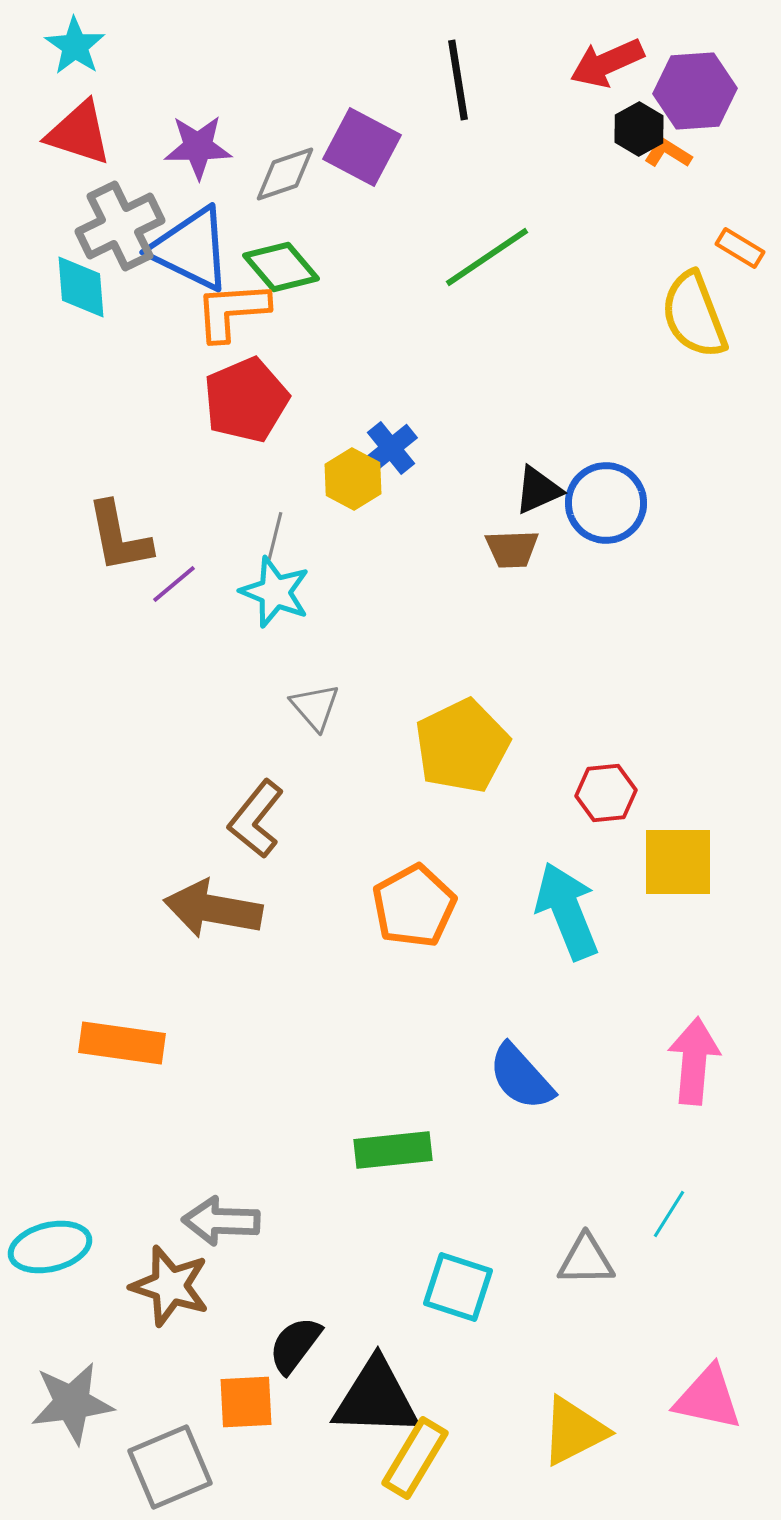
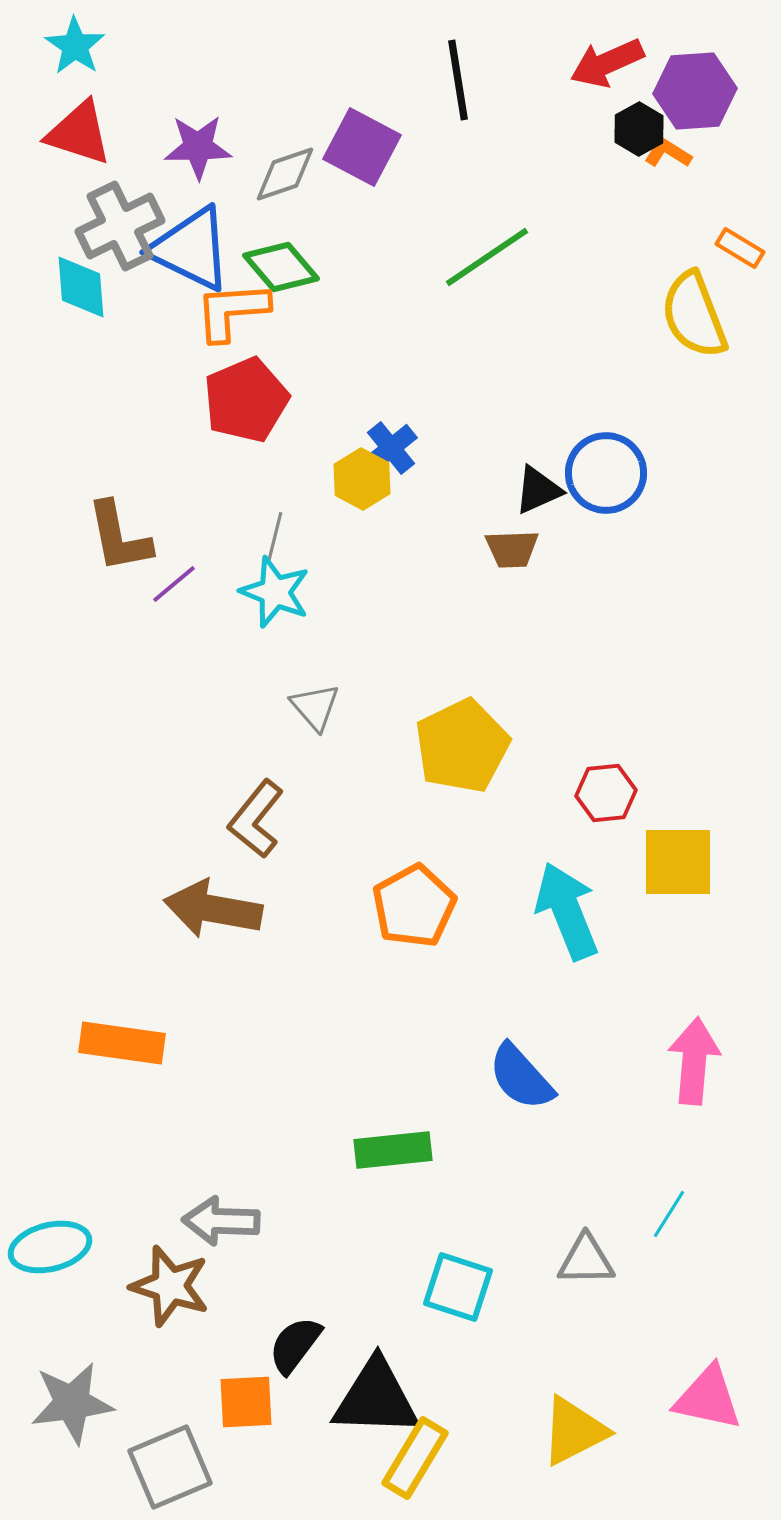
yellow hexagon at (353, 479): moved 9 px right
blue circle at (606, 503): moved 30 px up
